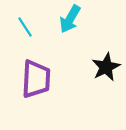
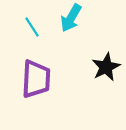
cyan arrow: moved 1 px right, 1 px up
cyan line: moved 7 px right
